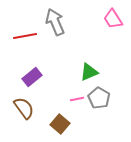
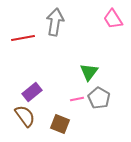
gray arrow: rotated 32 degrees clockwise
red line: moved 2 px left, 2 px down
green triangle: rotated 30 degrees counterclockwise
purple rectangle: moved 15 px down
brown semicircle: moved 1 px right, 8 px down
brown square: rotated 18 degrees counterclockwise
